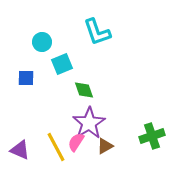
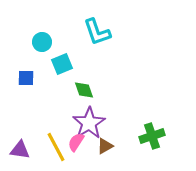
purple triangle: rotated 15 degrees counterclockwise
